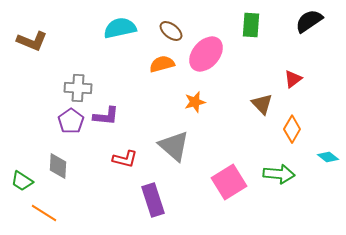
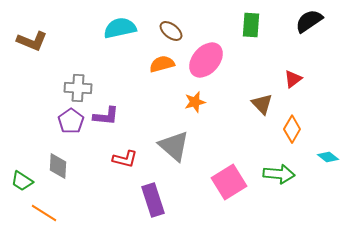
pink ellipse: moved 6 px down
